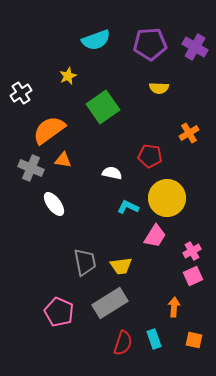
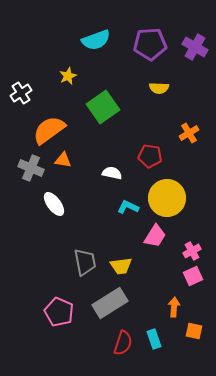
orange square: moved 9 px up
